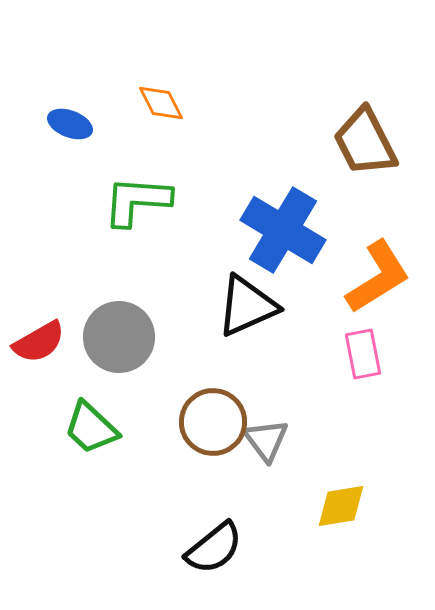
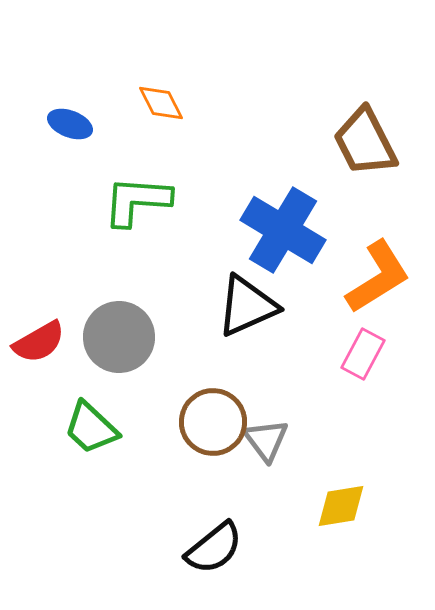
pink rectangle: rotated 39 degrees clockwise
